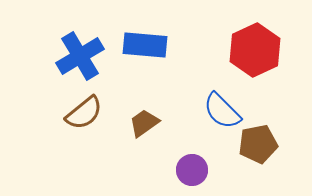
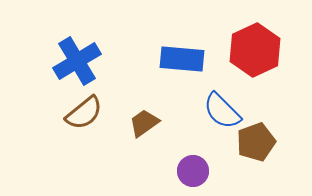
blue rectangle: moved 37 px right, 14 px down
blue cross: moved 3 px left, 5 px down
brown pentagon: moved 2 px left, 2 px up; rotated 9 degrees counterclockwise
purple circle: moved 1 px right, 1 px down
